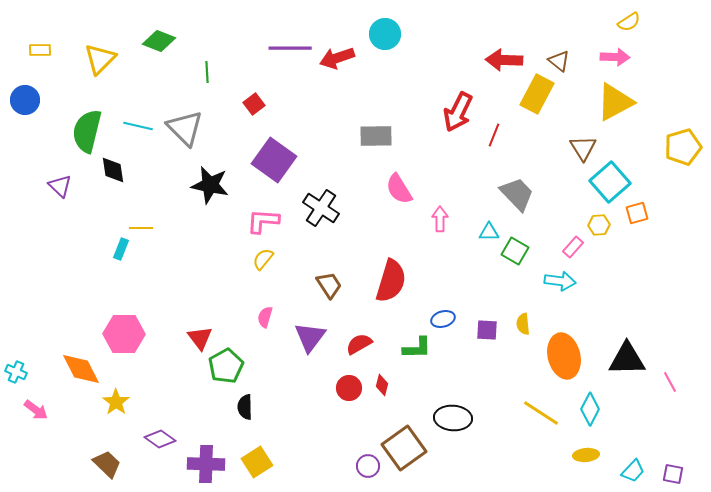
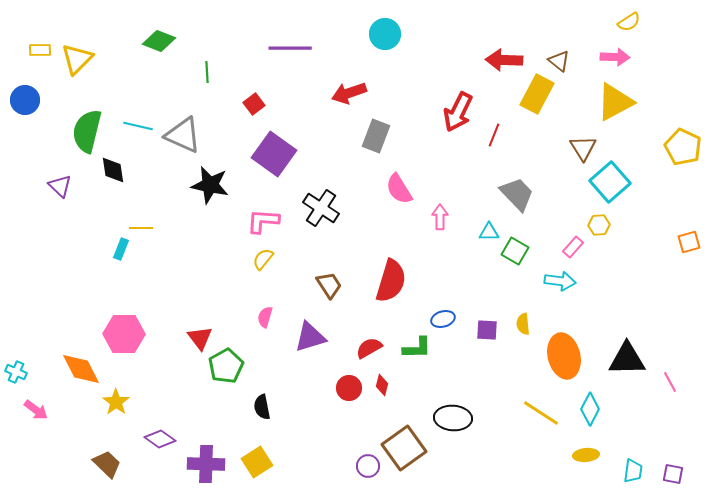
red arrow at (337, 58): moved 12 px right, 35 px down
yellow triangle at (100, 59): moved 23 px left
gray triangle at (185, 128): moved 2 px left, 7 px down; rotated 21 degrees counterclockwise
gray rectangle at (376, 136): rotated 68 degrees counterclockwise
yellow pentagon at (683, 147): rotated 30 degrees counterclockwise
purple square at (274, 160): moved 6 px up
orange square at (637, 213): moved 52 px right, 29 px down
pink arrow at (440, 219): moved 2 px up
purple triangle at (310, 337): rotated 36 degrees clockwise
red semicircle at (359, 344): moved 10 px right, 4 px down
black semicircle at (245, 407): moved 17 px right; rotated 10 degrees counterclockwise
cyan trapezoid at (633, 471): rotated 35 degrees counterclockwise
